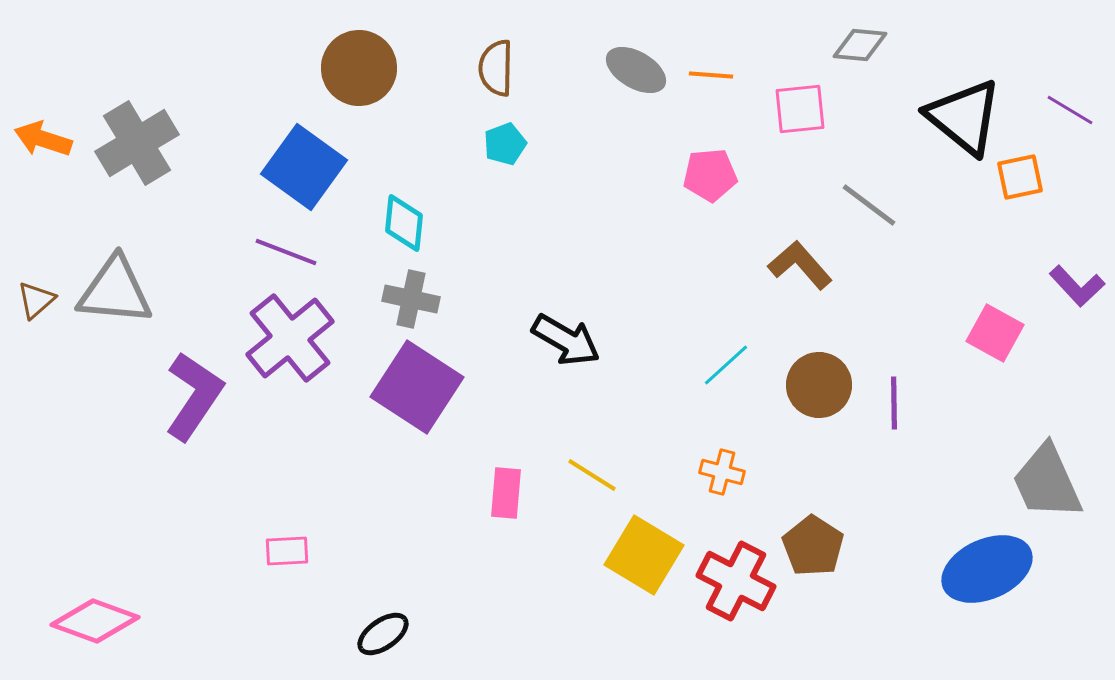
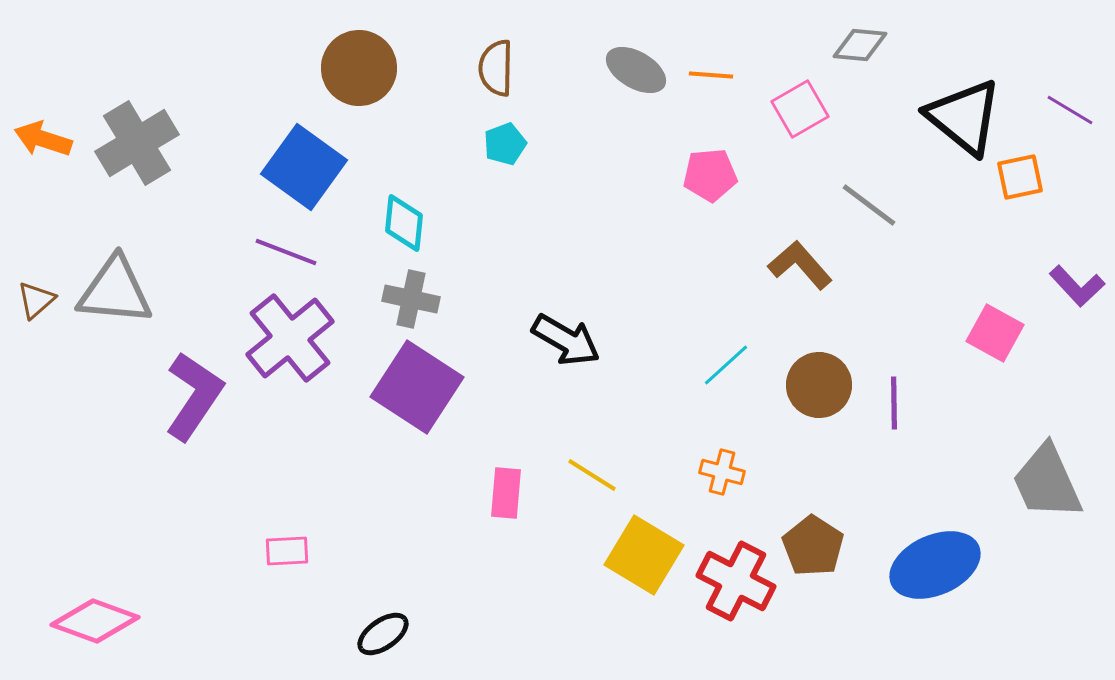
pink square at (800, 109): rotated 24 degrees counterclockwise
blue ellipse at (987, 569): moved 52 px left, 4 px up
